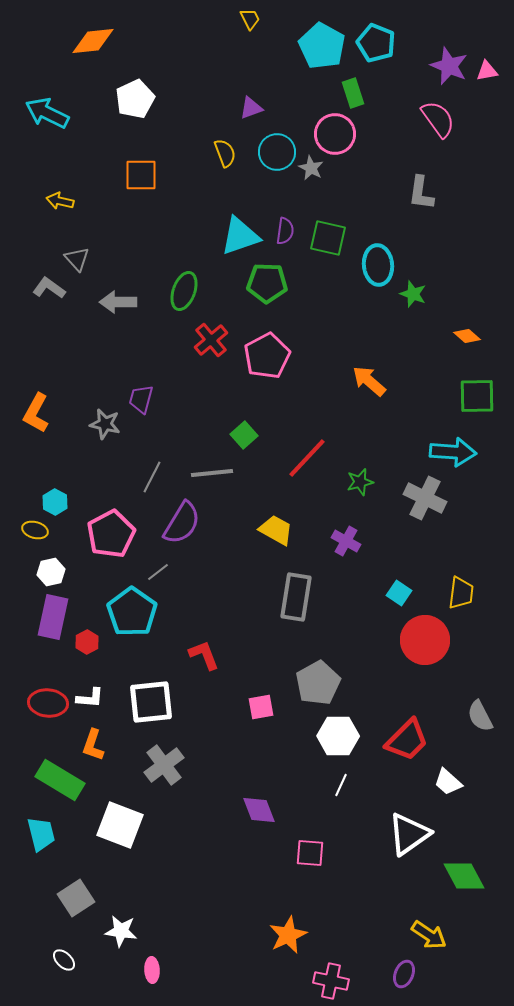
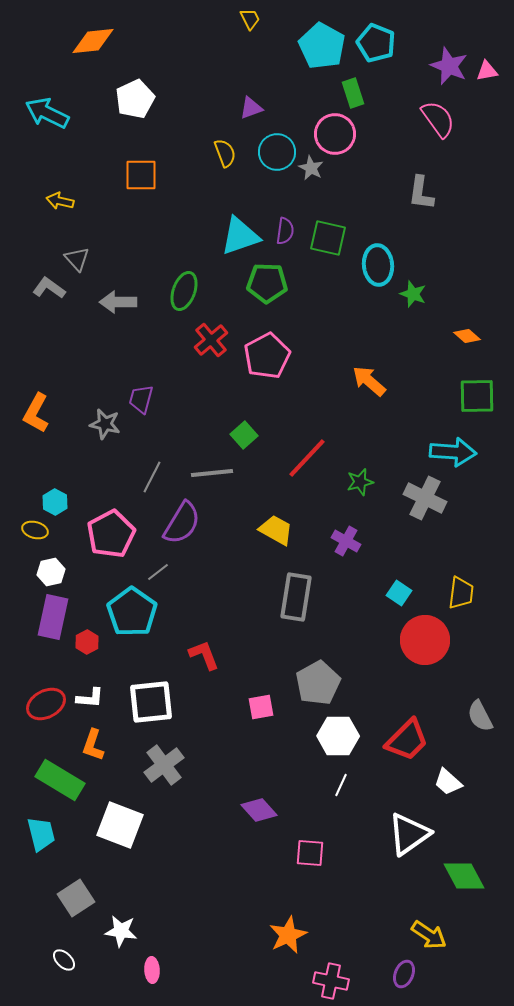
red ellipse at (48, 703): moved 2 px left, 1 px down; rotated 33 degrees counterclockwise
purple diamond at (259, 810): rotated 21 degrees counterclockwise
